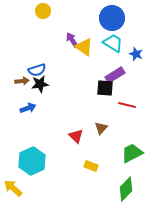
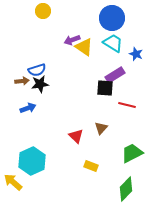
purple arrow: rotated 77 degrees counterclockwise
yellow arrow: moved 6 px up
